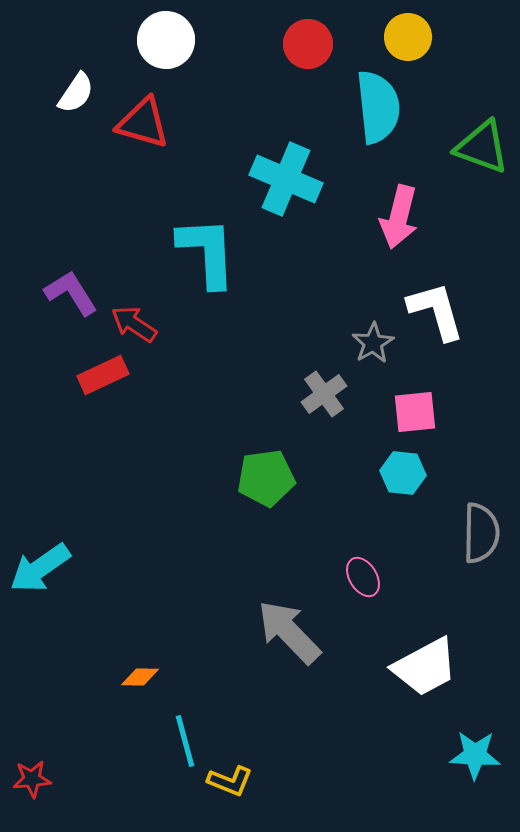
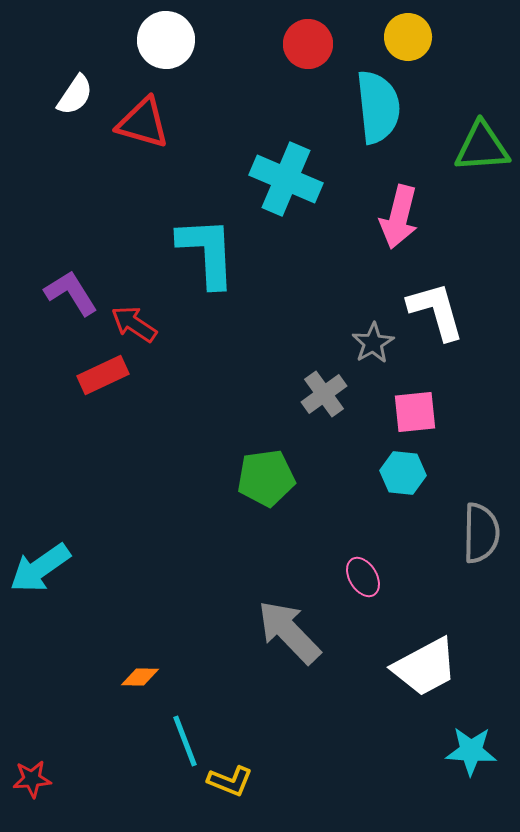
white semicircle: moved 1 px left, 2 px down
green triangle: rotated 24 degrees counterclockwise
cyan line: rotated 6 degrees counterclockwise
cyan star: moved 4 px left, 4 px up
